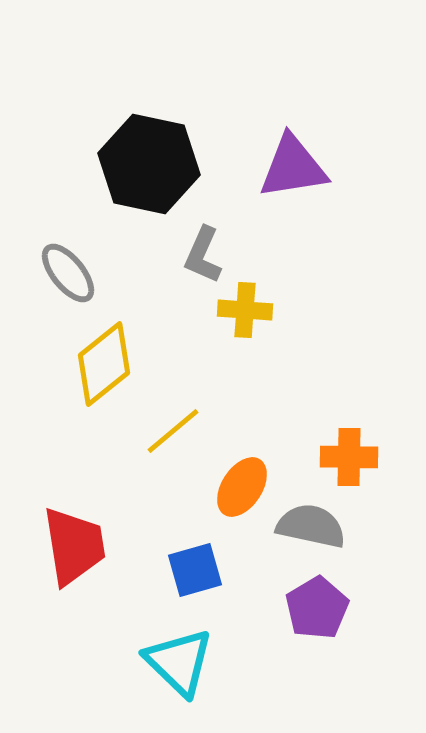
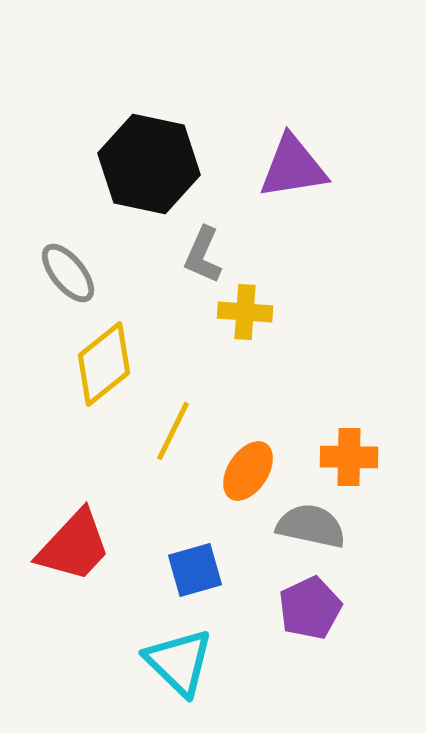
yellow cross: moved 2 px down
yellow line: rotated 24 degrees counterclockwise
orange ellipse: moved 6 px right, 16 px up
red trapezoid: rotated 52 degrees clockwise
purple pentagon: moved 7 px left; rotated 6 degrees clockwise
